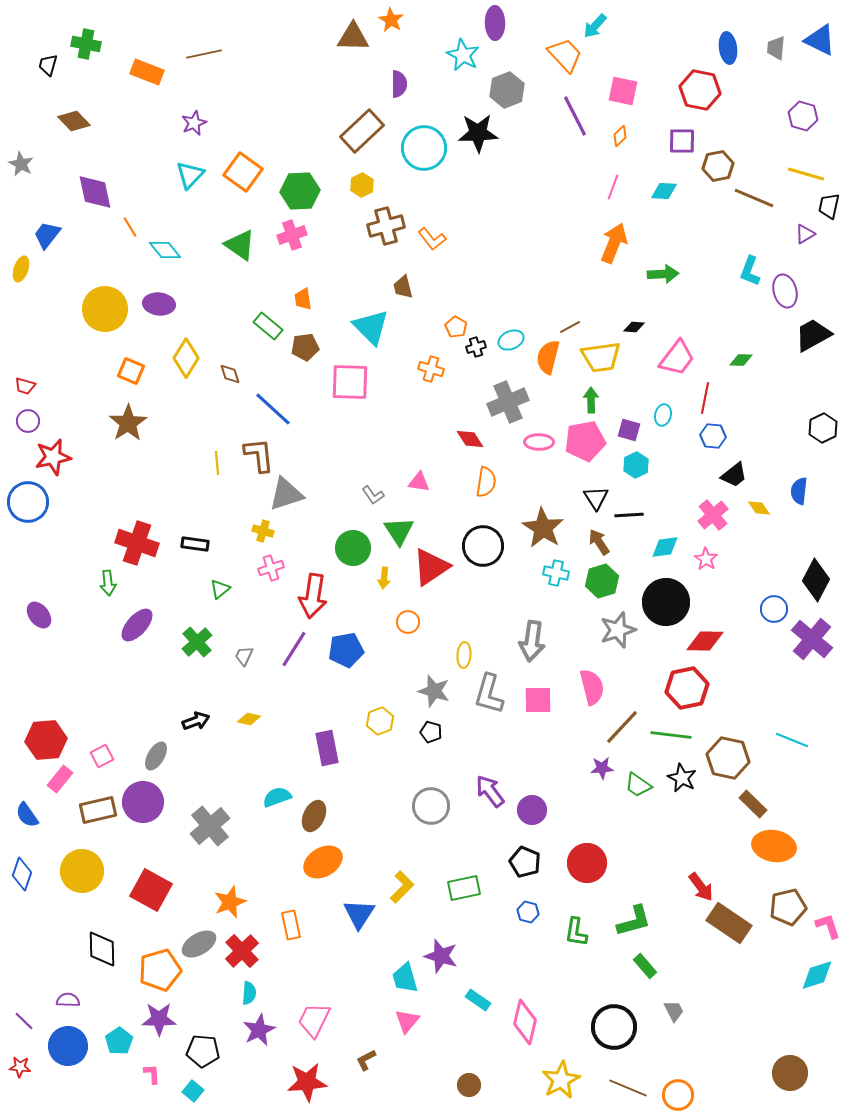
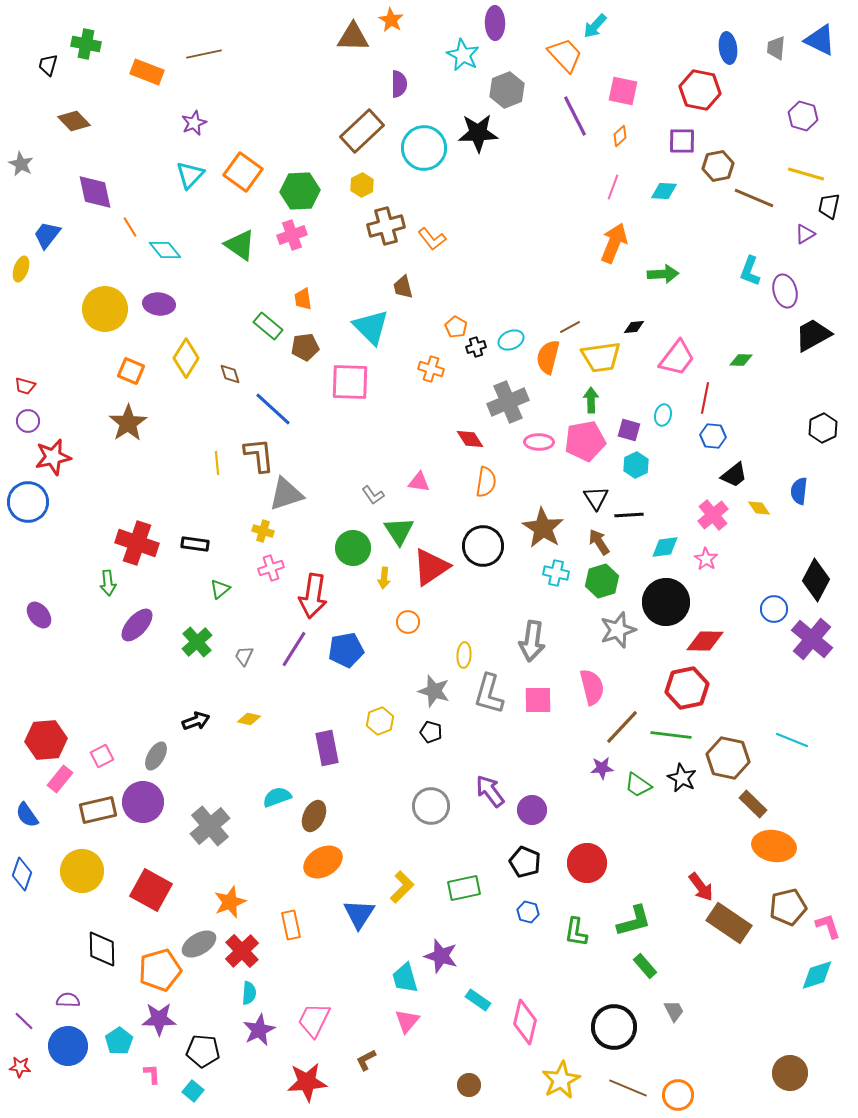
black diamond at (634, 327): rotated 10 degrees counterclockwise
